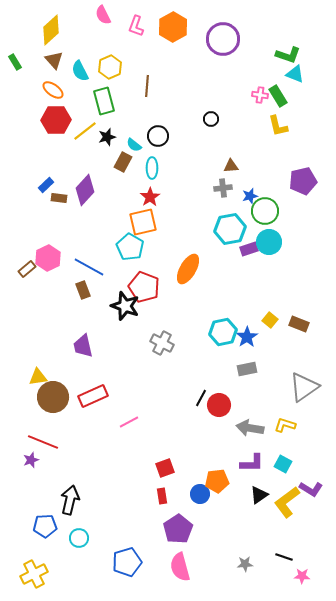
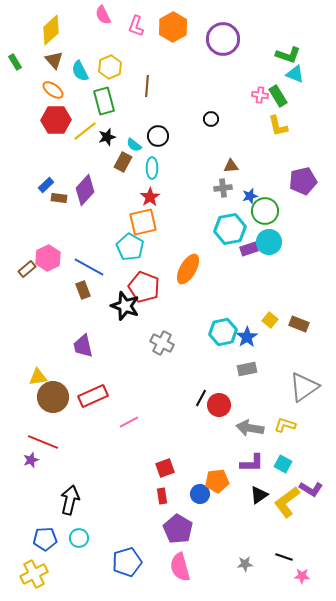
blue pentagon at (45, 526): moved 13 px down
purple pentagon at (178, 529): rotated 8 degrees counterclockwise
